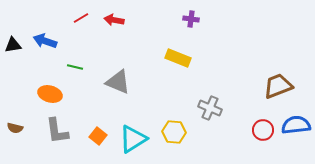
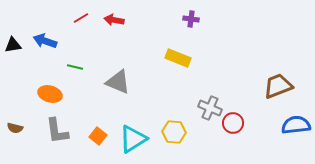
red circle: moved 30 px left, 7 px up
